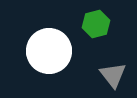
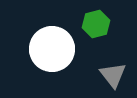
white circle: moved 3 px right, 2 px up
